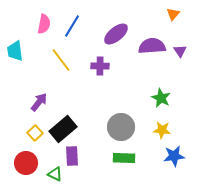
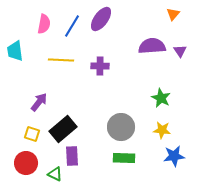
purple ellipse: moved 15 px left, 15 px up; rotated 15 degrees counterclockwise
yellow line: rotated 50 degrees counterclockwise
yellow square: moved 3 px left, 1 px down; rotated 28 degrees counterclockwise
